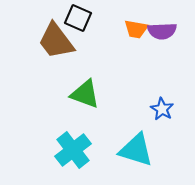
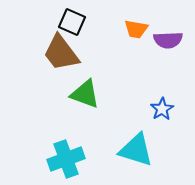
black square: moved 6 px left, 4 px down
purple semicircle: moved 6 px right, 9 px down
brown trapezoid: moved 5 px right, 12 px down
blue star: rotated 10 degrees clockwise
cyan cross: moved 7 px left, 9 px down; rotated 18 degrees clockwise
